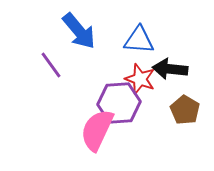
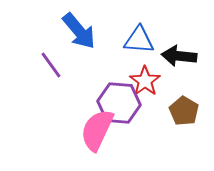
black arrow: moved 9 px right, 13 px up
red star: moved 5 px right, 2 px down; rotated 16 degrees clockwise
purple hexagon: rotated 9 degrees clockwise
brown pentagon: moved 1 px left, 1 px down
